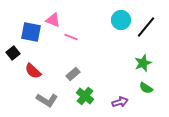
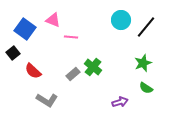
blue square: moved 6 px left, 3 px up; rotated 25 degrees clockwise
pink line: rotated 16 degrees counterclockwise
green cross: moved 8 px right, 29 px up
